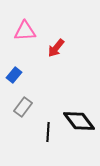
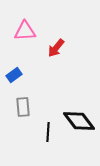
blue rectangle: rotated 14 degrees clockwise
gray rectangle: rotated 42 degrees counterclockwise
